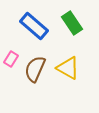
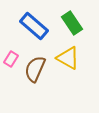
yellow triangle: moved 10 px up
